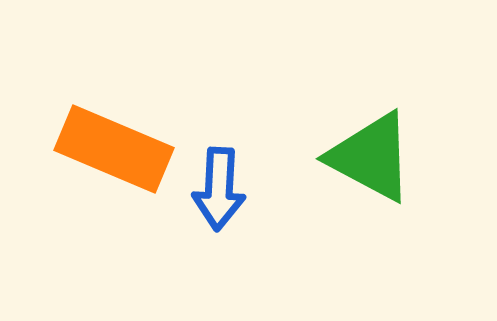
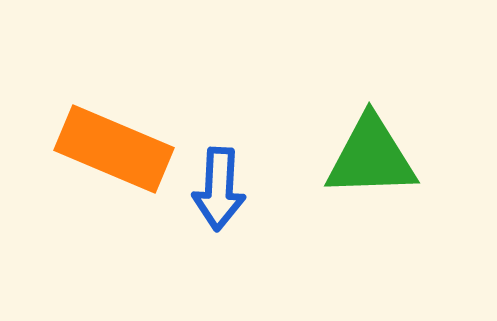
green triangle: rotated 30 degrees counterclockwise
